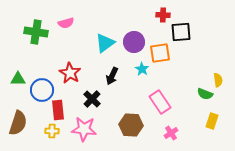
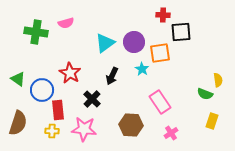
green triangle: rotated 35 degrees clockwise
